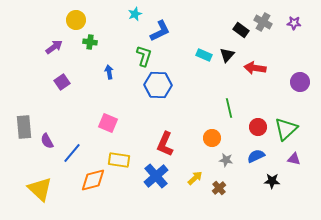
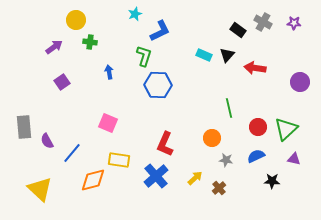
black rectangle: moved 3 px left
